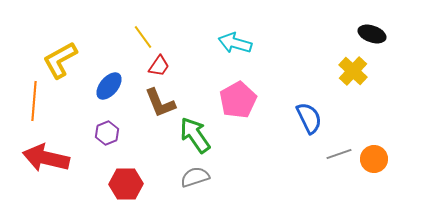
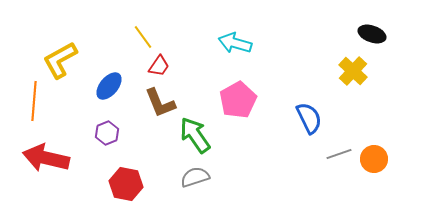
red hexagon: rotated 12 degrees clockwise
